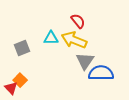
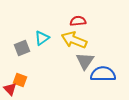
red semicircle: rotated 56 degrees counterclockwise
cyan triangle: moved 9 px left; rotated 35 degrees counterclockwise
blue semicircle: moved 2 px right, 1 px down
orange square: rotated 24 degrees counterclockwise
red triangle: moved 1 px left, 1 px down
